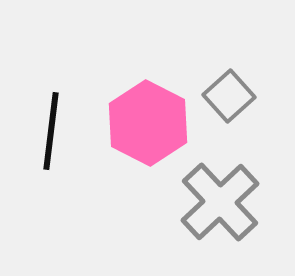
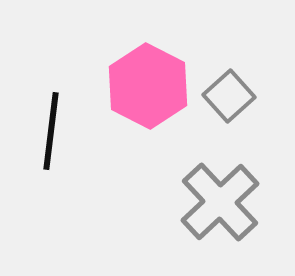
pink hexagon: moved 37 px up
